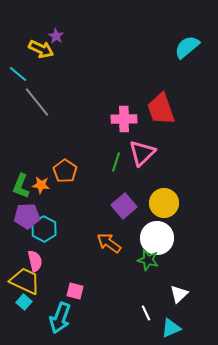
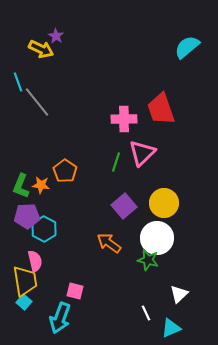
cyan line: moved 8 px down; rotated 30 degrees clockwise
yellow trapezoid: rotated 56 degrees clockwise
